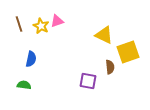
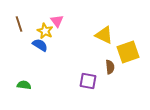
pink triangle: rotated 48 degrees counterclockwise
yellow star: moved 4 px right, 5 px down
blue semicircle: moved 9 px right, 14 px up; rotated 70 degrees counterclockwise
